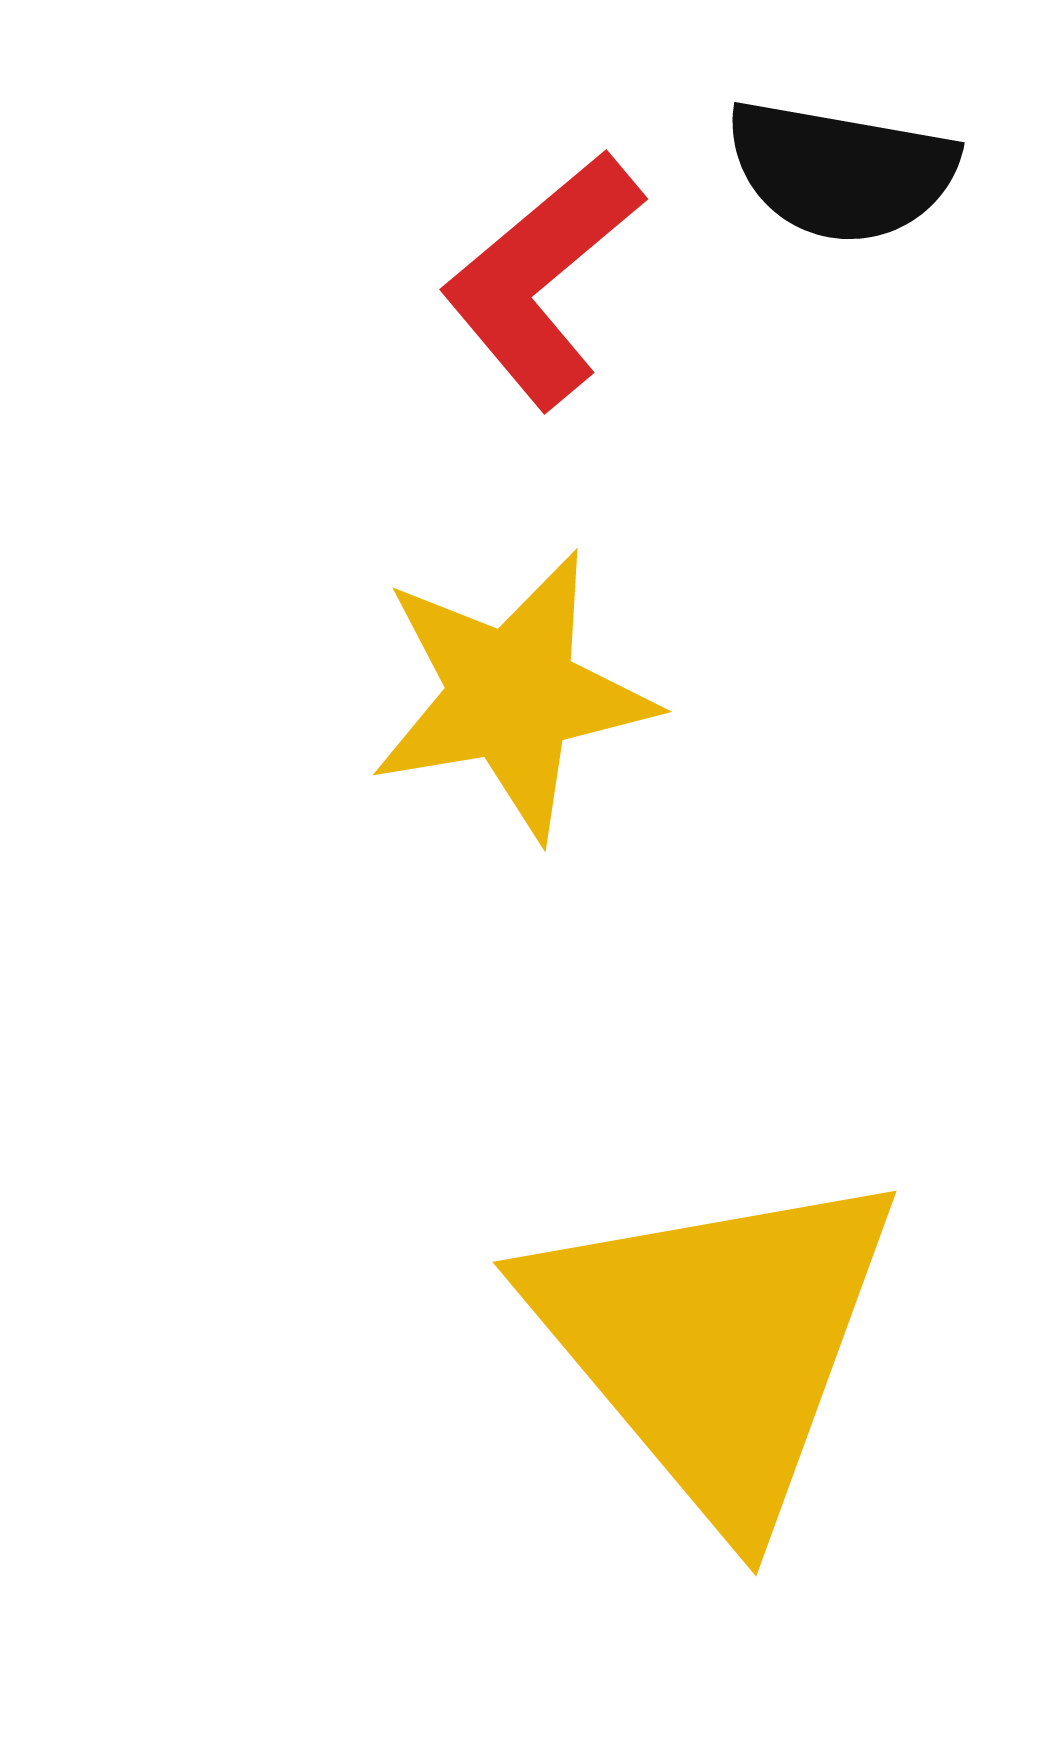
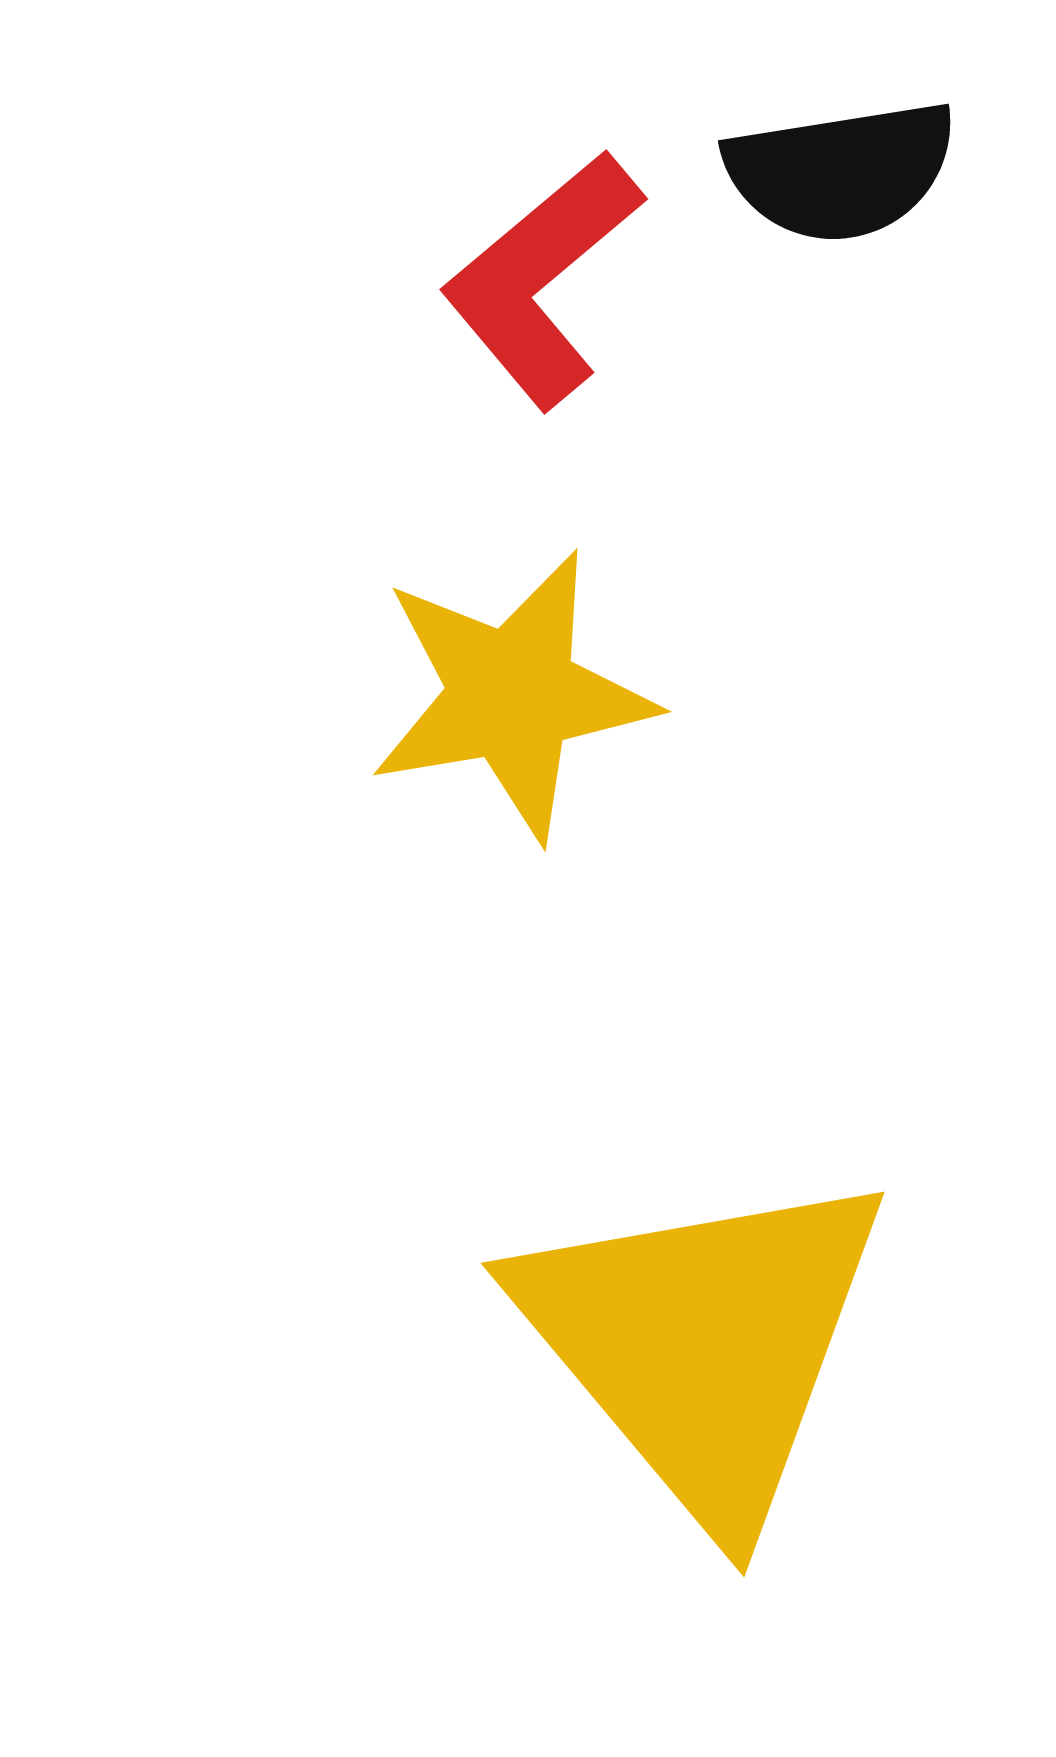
black semicircle: rotated 19 degrees counterclockwise
yellow triangle: moved 12 px left, 1 px down
